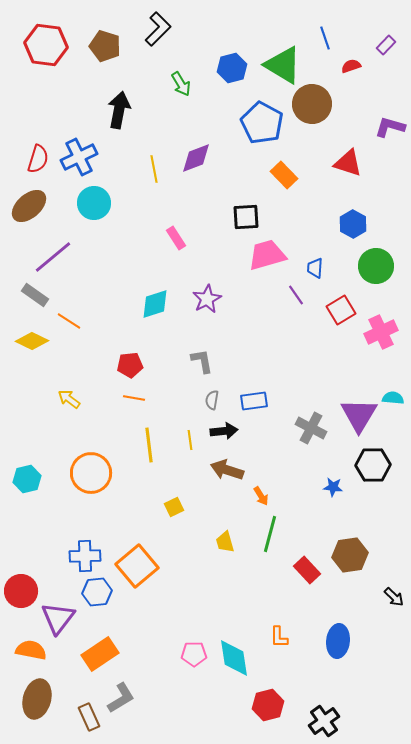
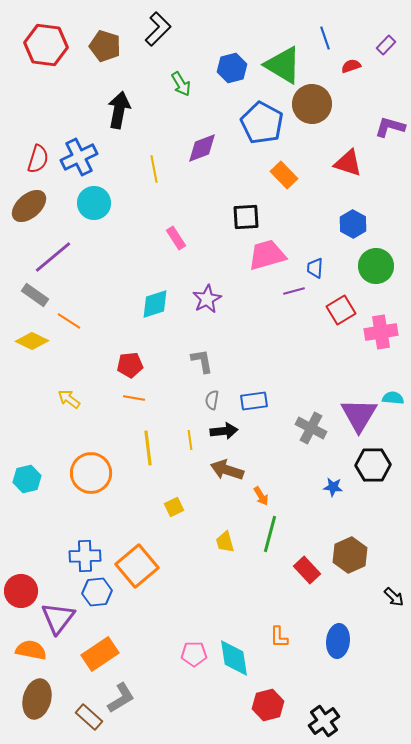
purple diamond at (196, 158): moved 6 px right, 10 px up
purple line at (296, 295): moved 2 px left, 4 px up; rotated 70 degrees counterclockwise
pink cross at (381, 332): rotated 16 degrees clockwise
yellow line at (149, 445): moved 1 px left, 3 px down
brown hexagon at (350, 555): rotated 16 degrees counterclockwise
brown rectangle at (89, 717): rotated 24 degrees counterclockwise
